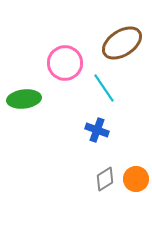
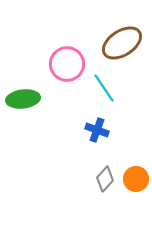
pink circle: moved 2 px right, 1 px down
green ellipse: moved 1 px left
gray diamond: rotated 15 degrees counterclockwise
